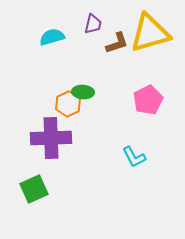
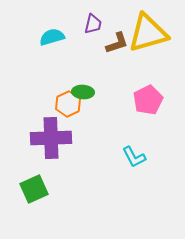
yellow triangle: moved 2 px left
